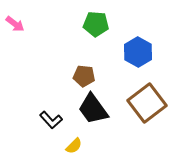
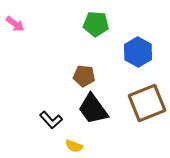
brown square: rotated 15 degrees clockwise
yellow semicircle: rotated 66 degrees clockwise
